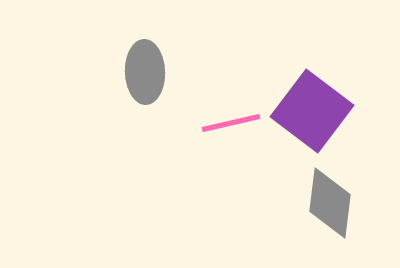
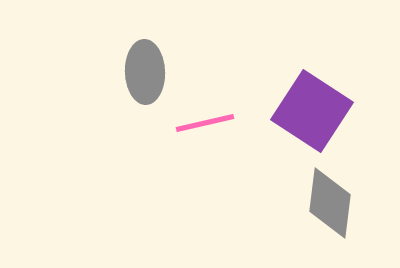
purple square: rotated 4 degrees counterclockwise
pink line: moved 26 px left
